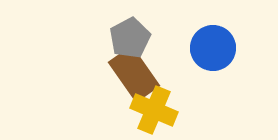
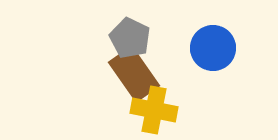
gray pentagon: rotated 18 degrees counterclockwise
yellow cross: rotated 12 degrees counterclockwise
